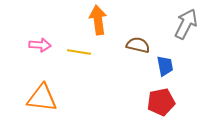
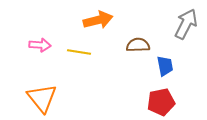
orange arrow: rotated 84 degrees clockwise
brown semicircle: rotated 15 degrees counterclockwise
orange triangle: rotated 44 degrees clockwise
